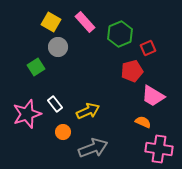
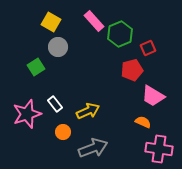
pink rectangle: moved 9 px right, 1 px up
red pentagon: moved 1 px up
